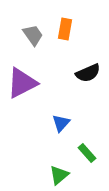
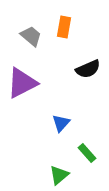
orange rectangle: moved 1 px left, 2 px up
gray trapezoid: moved 2 px left, 1 px down; rotated 15 degrees counterclockwise
black semicircle: moved 4 px up
